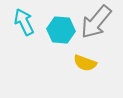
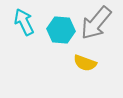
gray arrow: moved 1 px down
